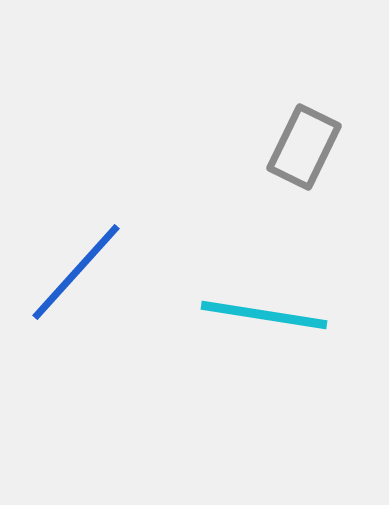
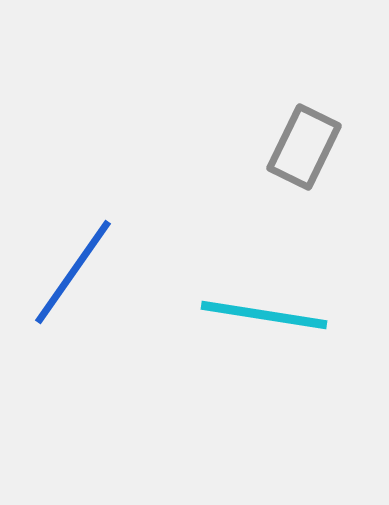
blue line: moved 3 px left; rotated 7 degrees counterclockwise
